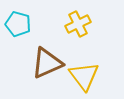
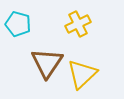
brown triangle: rotated 32 degrees counterclockwise
yellow triangle: moved 2 px left, 2 px up; rotated 24 degrees clockwise
